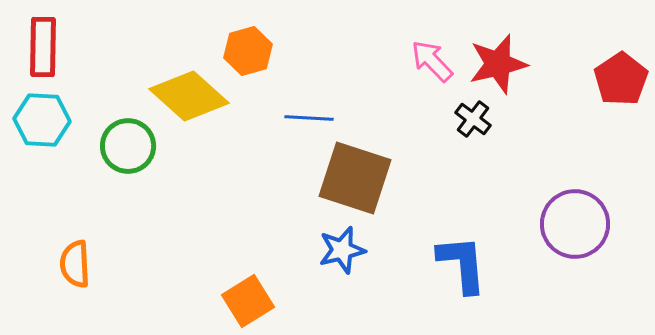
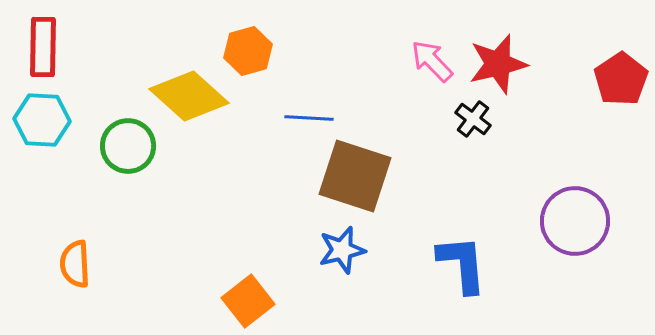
brown square: moved 2 px up
purple circle: moved 3 px up
orange square: rotated 6 degrees counterclockwise
